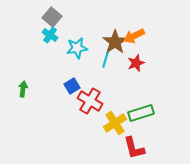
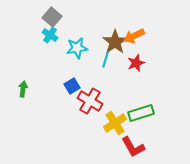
red L-shape: moved 1 px left, 1 px up; rotated 15 degrees counterclockwise
